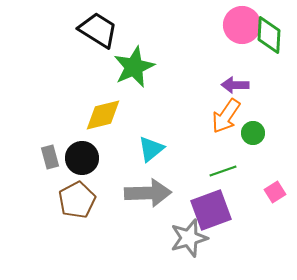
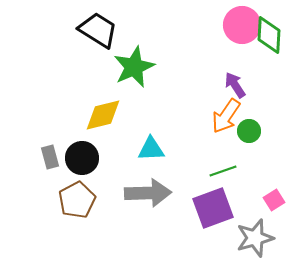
purple arrow: rotated 56 degrees clockwise
green circle: moved 4 px left, 2 px up
cyan triangle: rotated 36 degrees clockwise
pink square: moved 1 px left, 8 px down
purple square: moved 2 px right, 2 px up
gray star: moved 66 px right
